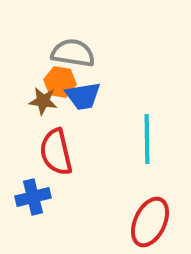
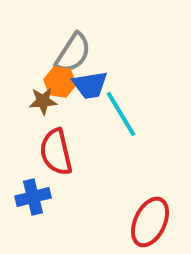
gray semicircle: rotated 114 degrees clockwise
blue trapezoid: moved 7 px right, 11 px up
brown star: rotated 12 degrees counterclockwise
cyan line: moved 26 px left, 25 px up; rotated 30 degrees counterclockwise
